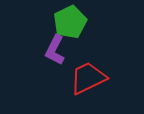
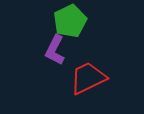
green pentagon: moved 1 px up
